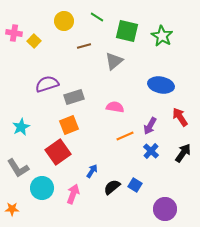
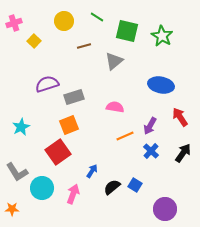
pink cross: moved 10 px up; rotated 28 degrees counterclockwise
gray L-shape: moved 1 px left, 4 px down
